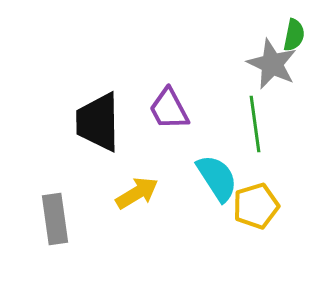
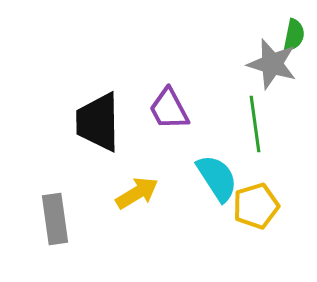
gray star: rotated 9 degrees counterclockwise
